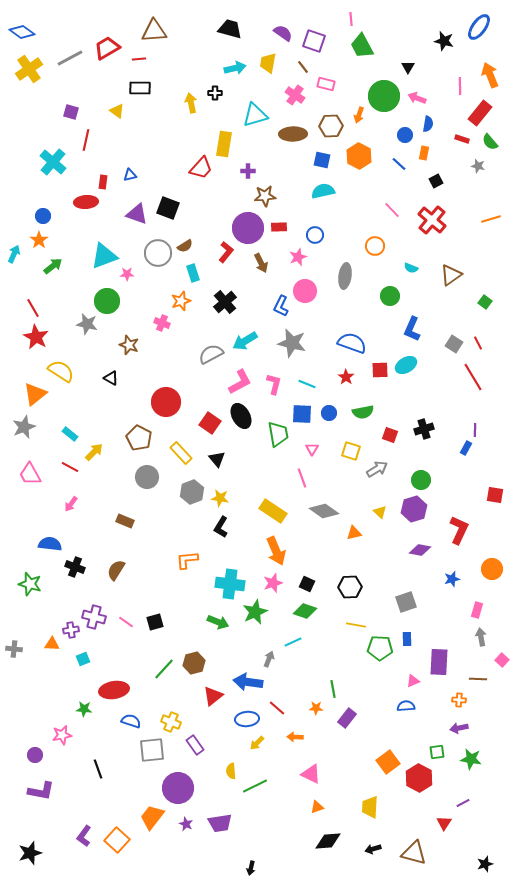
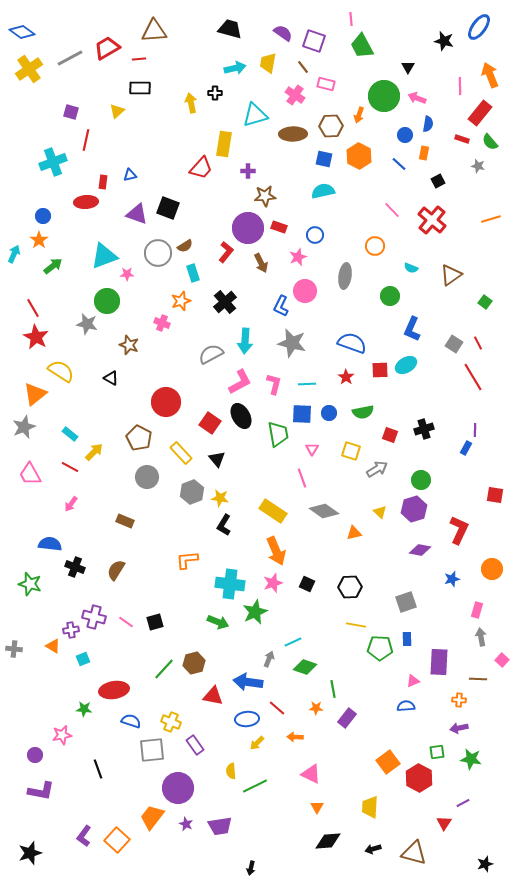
yellow triangle at (117, 111): rotated 42 degrees clockwise
blue square at (322, 160): moved 2 px right, 1 px up
cyan cross at (53, 162): rotated 28 degrees clockwise
black square at (436, 181): moved 2 px right
red rectangle at (279, 227): rotated 21 degrees clockwise
cyan arrow at (245, 341): rotated 55 degrees counterclockwise
cyan line at (307, 384): rotated 24 degrees counterclockwise
black L-shape at (221, 527): moved 3 px right, 2 px up
green diamond at (305, 611): moved 56 px down
orange triangle at (52, 644): moved 1 px right, 2 px down; rotated 28 degrees clockwise
red triangle at (213, 696): rotated 50 degrees clockwise
orange triangle at (317, 807): rotated 40 degrees counterclockwise
purple trapezoid at (220, 823): moved 3 px down
